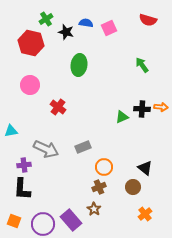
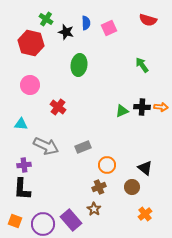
green cross: rotated 24 degrees counterclockwise
blue semicircle: rotated 80 degrees clockwise
black cross: moved 2 px up
green triangle: moved 6 px up
cyan triangle: moved 10 px right, 7 px up; rotated 16 degrees clockwise
gray arrow: moved 3 px up
orange circle: moved 3 px right, 2 px up
brown circle: moved 1 px left
orange square: moved 1 px right
